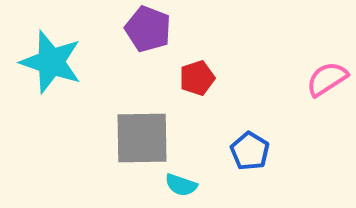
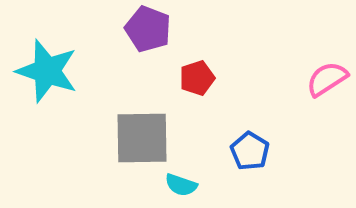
cyan star: moved 4 px left, 9 px down
